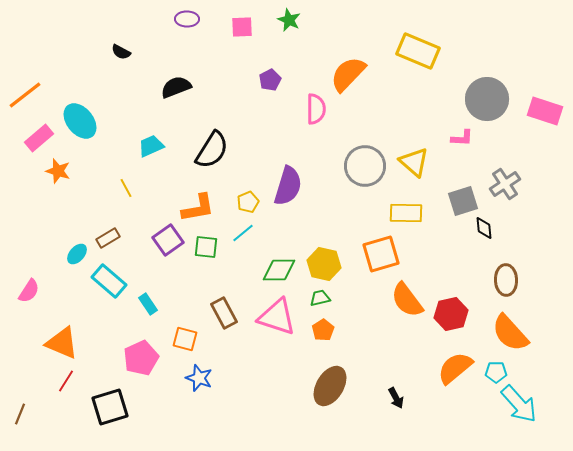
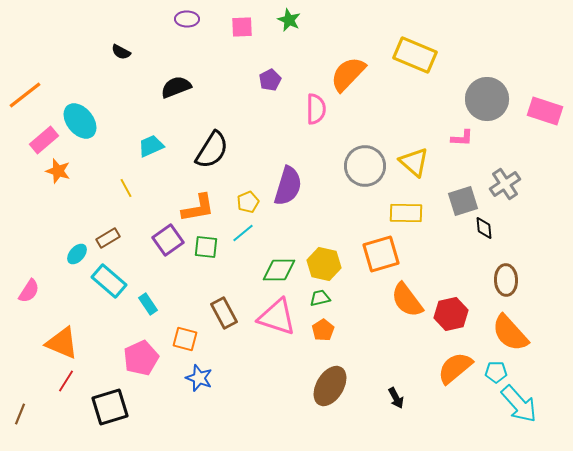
yellow rectangle at (418, 51): moved 3 px left, 4 px down
pink rectangle at (39, 138): moved 5 px right, 2 px down
